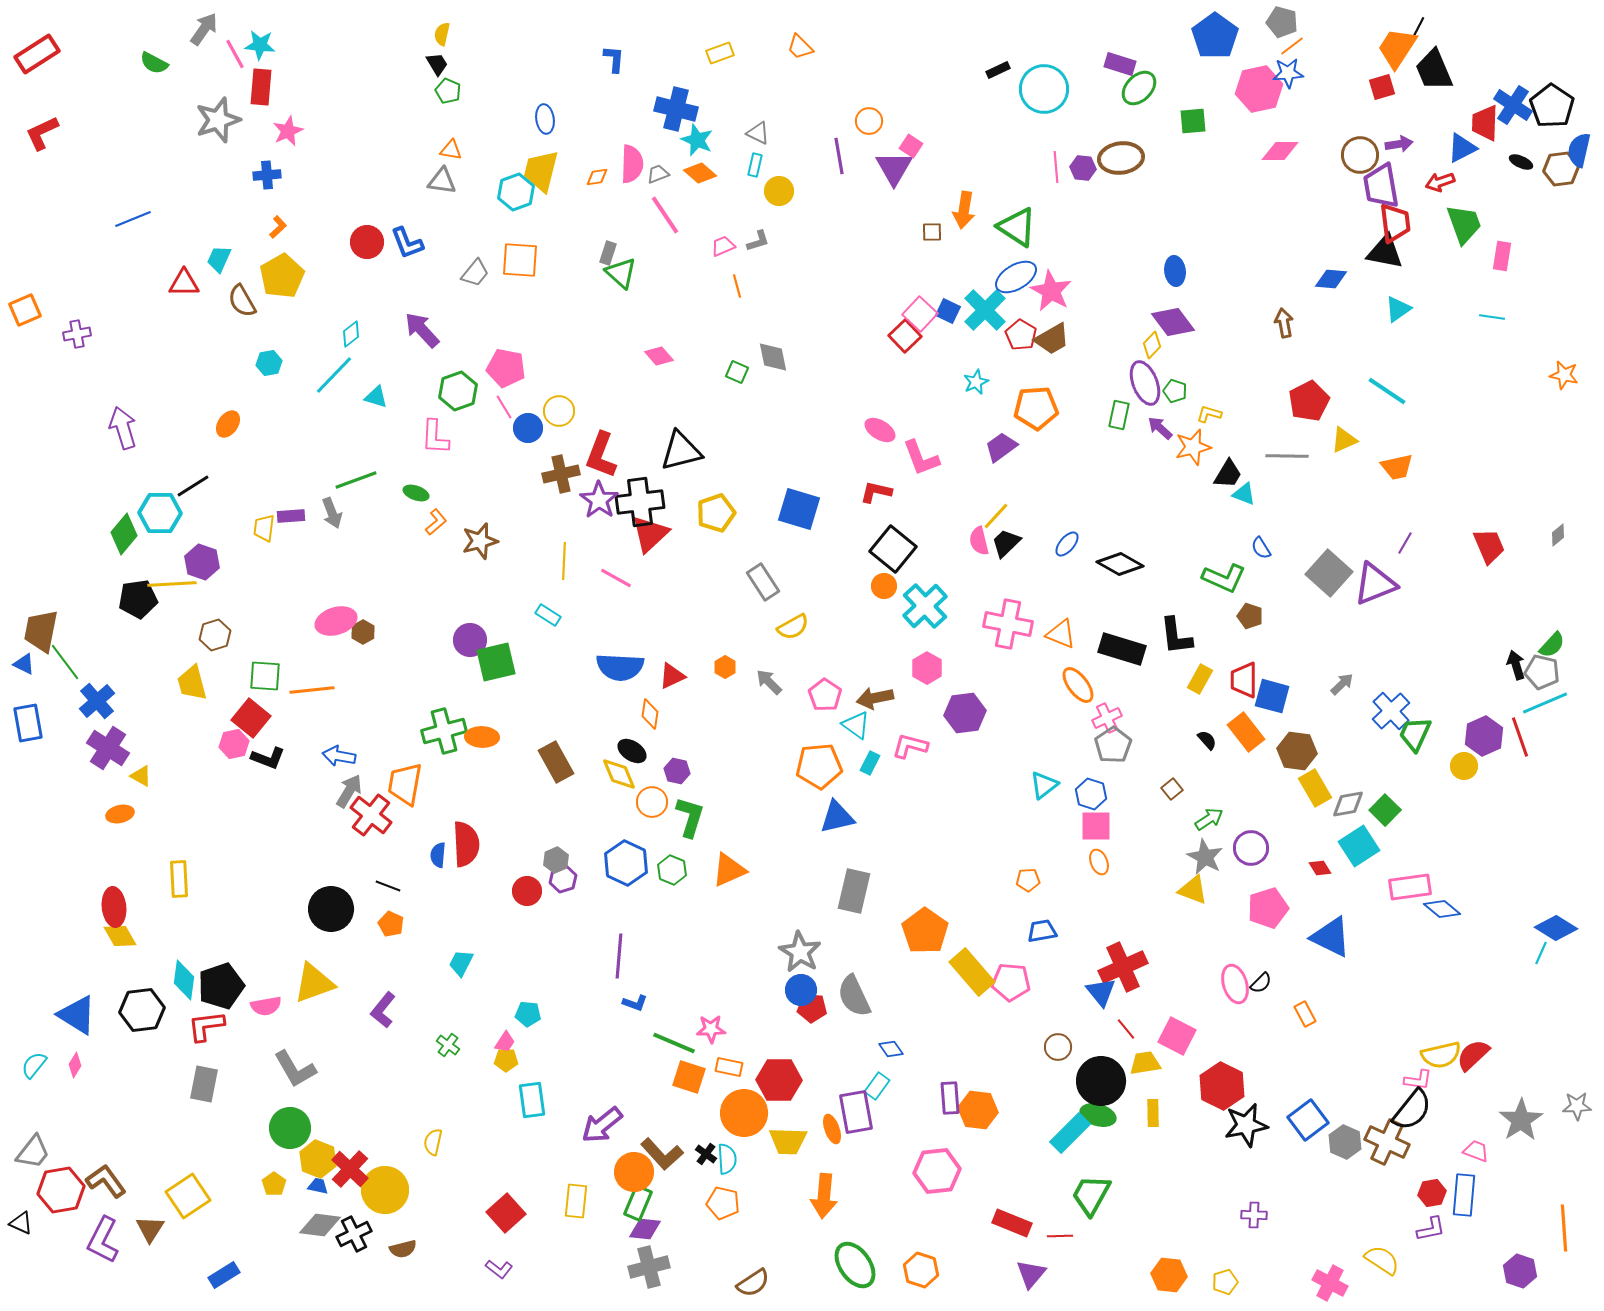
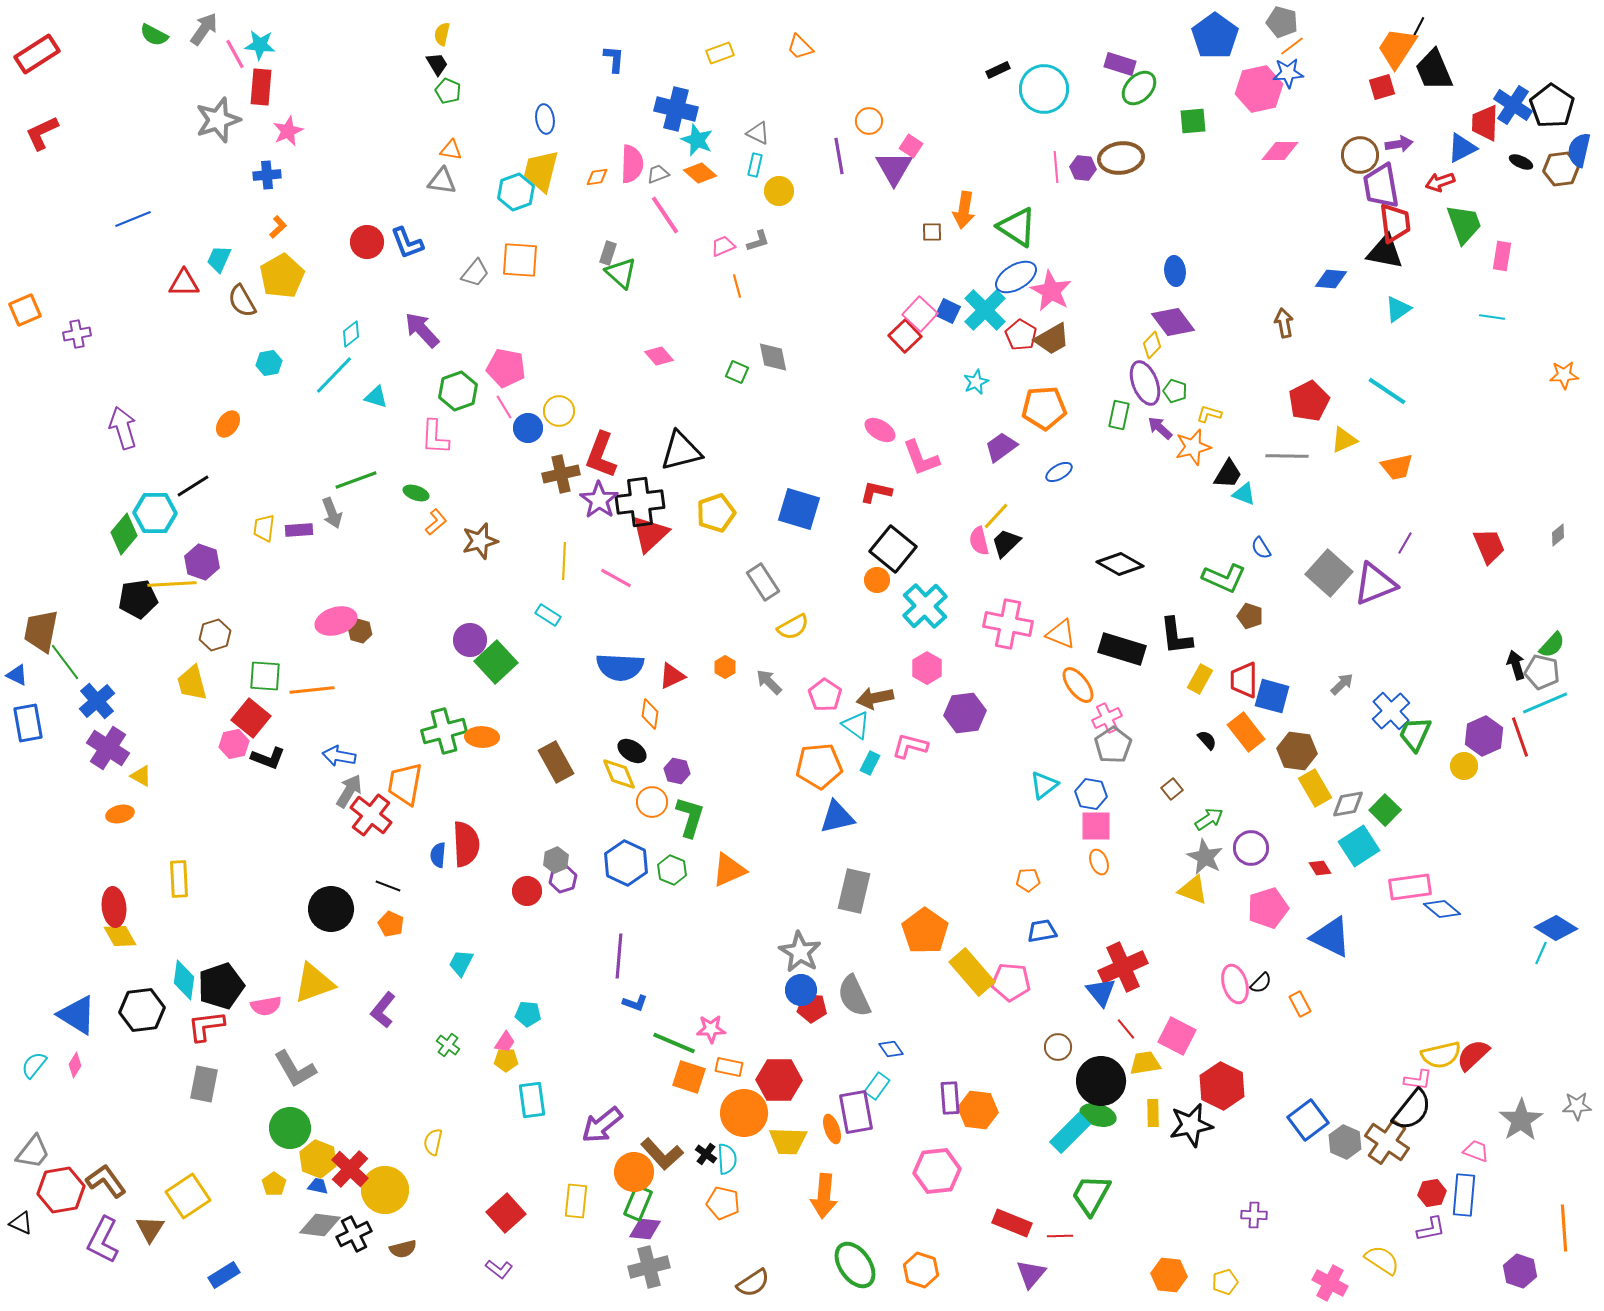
green semicircle at (154, 63): moved 28 px up
orange star at (1564, 375): rotated 16 degrees counterclockwise
orange pentagon at (1036, 408): moved 8 px right
cyan hexagon at (160, 513): moved 5 px left
purple rectangle at (291, 516): moved 8 px right, 14 px down
blue ellipse at (1067, 544): moved 8 px left, 72 px up; rotated 20 degrees clockwise
orange circle at (884, 586): moved 7 px left, 6 px up
brown hexagon at (363, 632): moved 3 px left, 1 px up; rotated 15 degrees counterclockwise
green square at (496, 662): rotated 30 degrees counterclockwise
blue triangle at (24, 664): moved 7 px left, 11 px down
blue hexagon at (1091, 794): rotated 8 degrees counterclockwise
orange rectangle at (1305, 1014): moved 5 px left, 10 px up
black star at (1246, 1125): moved 55 px left
brown cross at (1387, 1142): rotated 9 degrees clockwise
